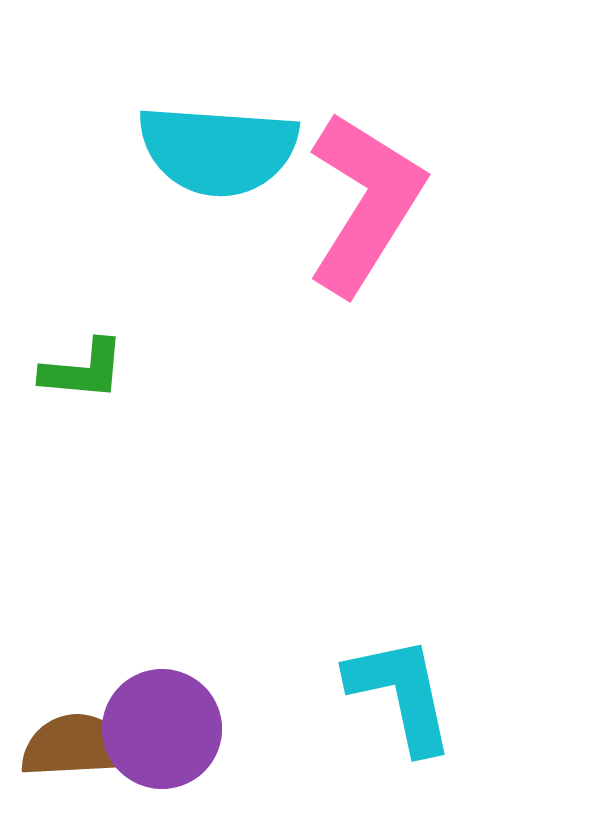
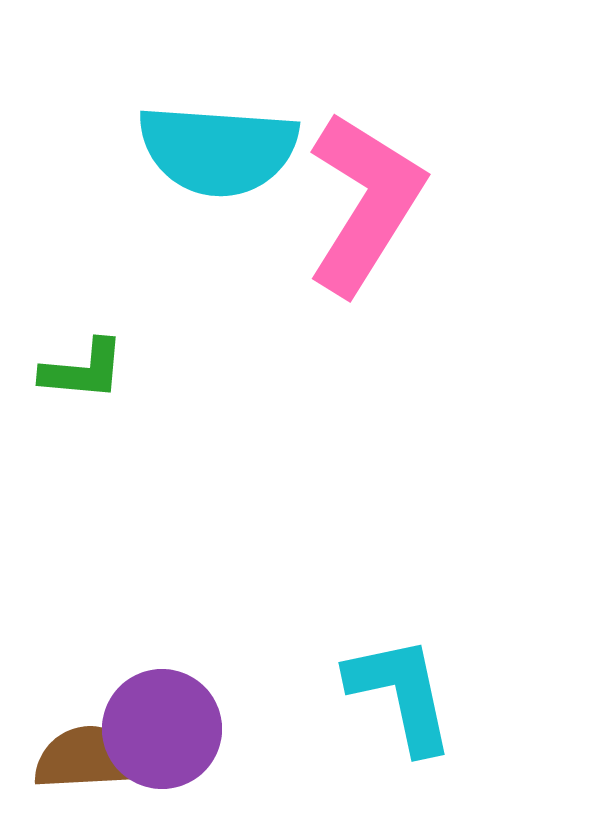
brown semicircle: moved 13 px right, 12 px down
